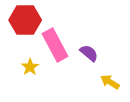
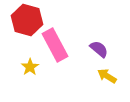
red hexagon: moved 2 px right; rotated 16 degrees clockwise
purple semicircle: moved 10 px right, 4 px up
yellow arrow: moved 3 px left, 6 px up
